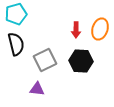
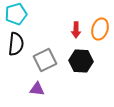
black semicircle: rotated 20 degrees clockwise
